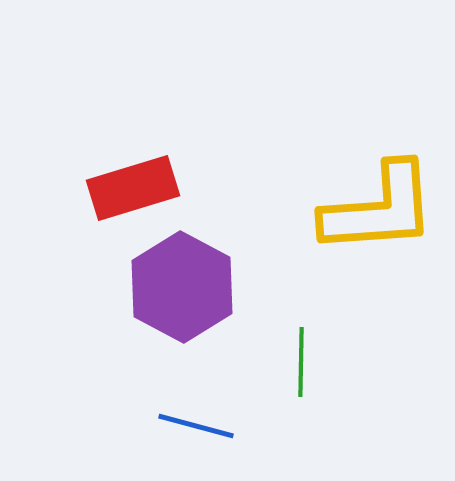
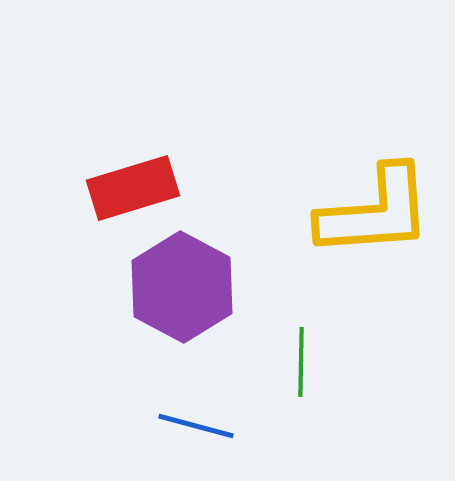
yellow L-shape: moved 4 px left, 3 px down
